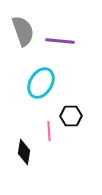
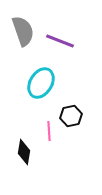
purple line: rotated 16 degrees clockwise
black hexagon: rotated 10 degrees counterclockwise
